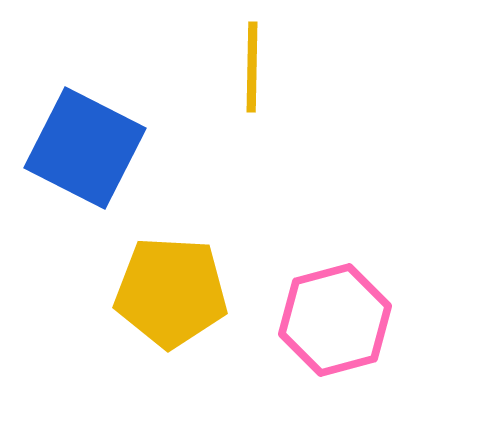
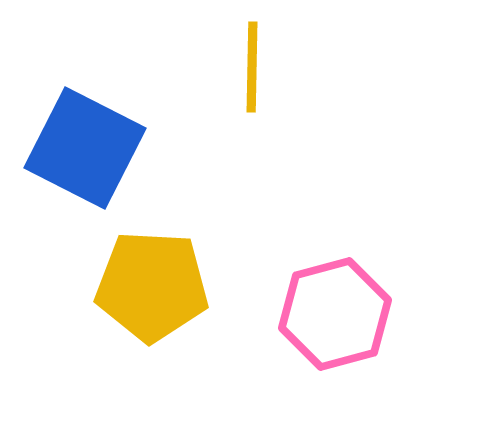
yellow pentagon: moved 19 px left, 6 px up
pink hexagon: moved 6 px up
